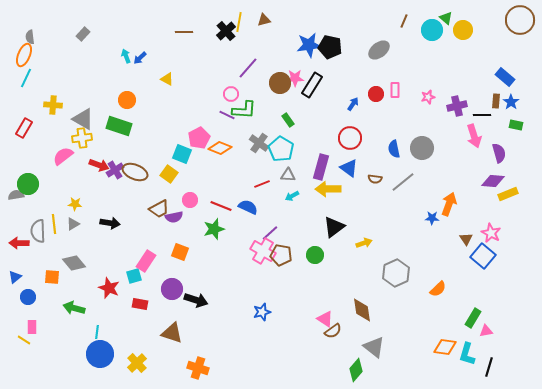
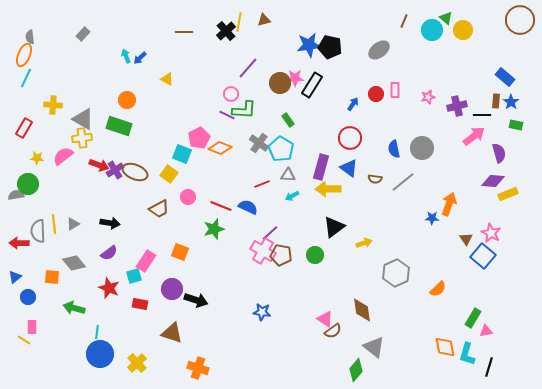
pink arrow at (474, 136): rotated 110 degrees counterclockwise
pink circle at (190, 200): moved 2 px left, 3 px up
yellow star at (75, 204): moved 38 px left, 46 px up
purple semicircle at (174, 217): moved 65 px left, 36 px down; rotated 24 degrees counterclockwise
blue star at (262, 312): rotated 24 degrees clockwise
orange diamond at (445, 347): rotated 70 degrees clockwise
